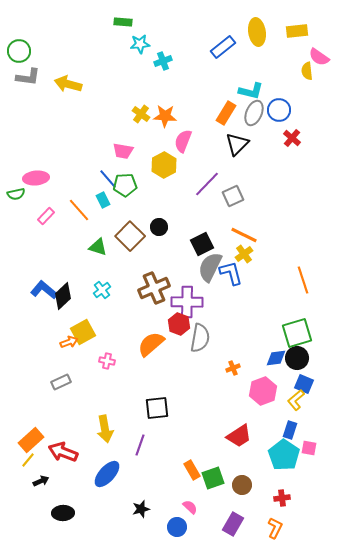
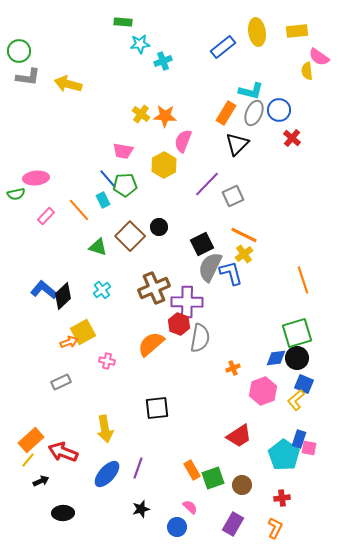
blue rectangle at (290, 430): moved 9 px right, 9 px down
purple line at (140, 445): moved 2 px left, 23 px down
